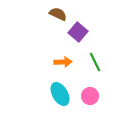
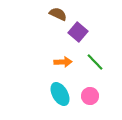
green line: rotated 18 degrees counterclockwise
